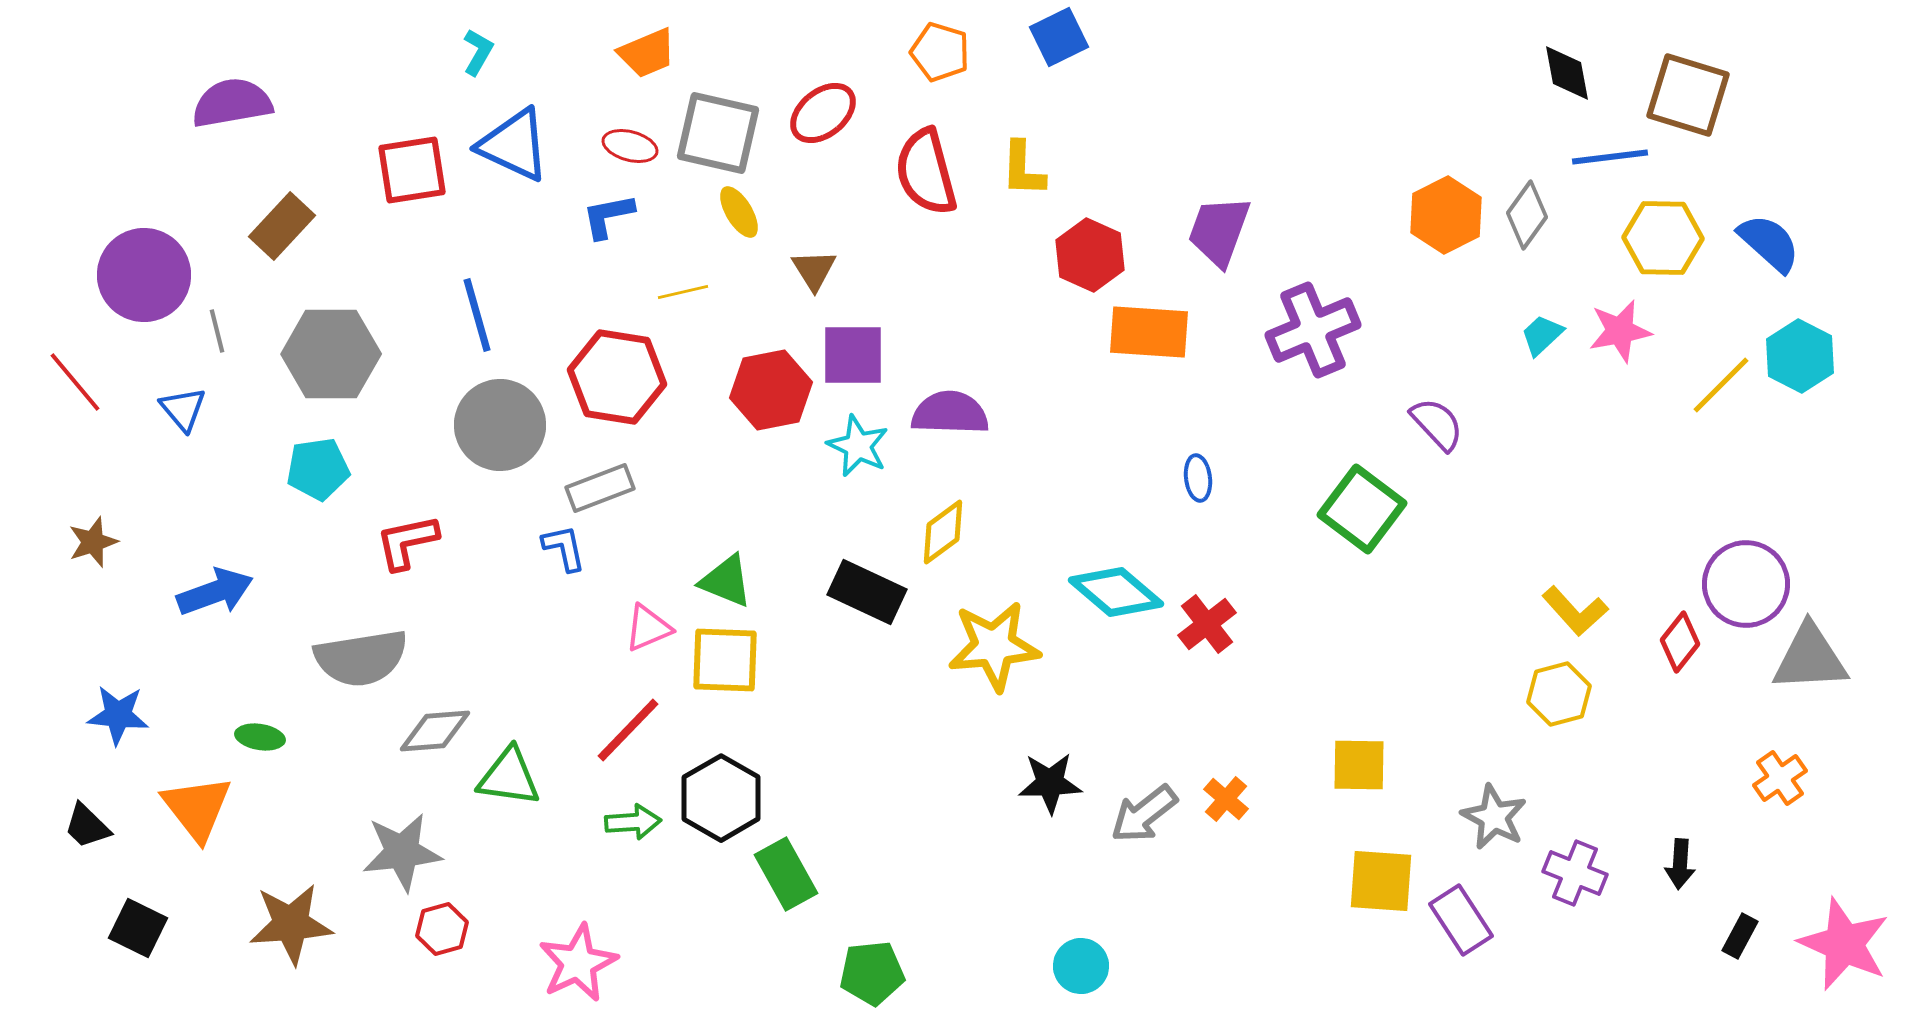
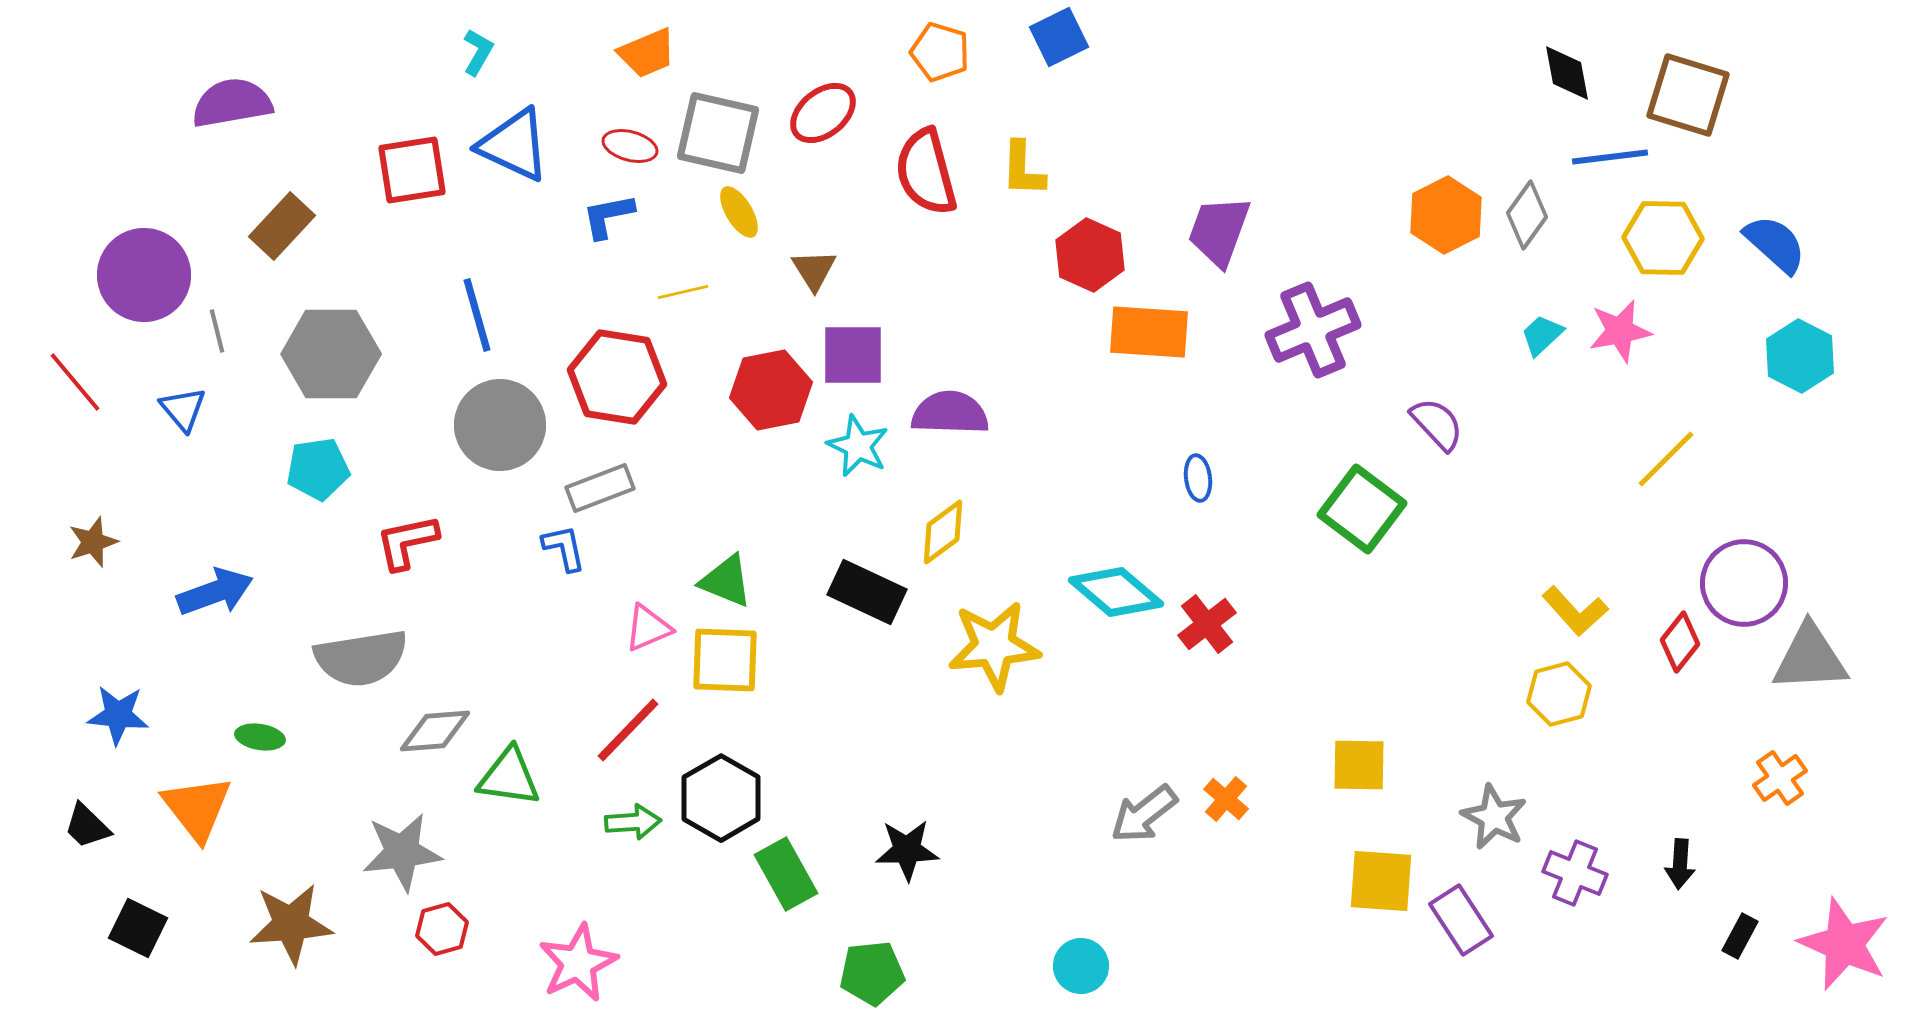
blue semicircle at (1769, 243): moved 6 px right, 1 px down
yellow line at (1721, 385): moved 55 px left, 74 px down
purple circle at (1746, 584): moved 2 px left, 1 px up
black star at (1050, 783): moved 143 px left, 67 px down
